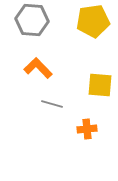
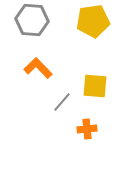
yellow square: moved 5 px left, 1 px down
gray line: moved 10 px right, 2 px up; rotated 65 degrees counterclockwise
